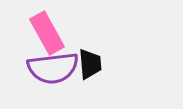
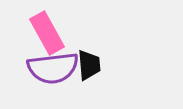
black trapezoid: moved 1 px left, 1 px down
